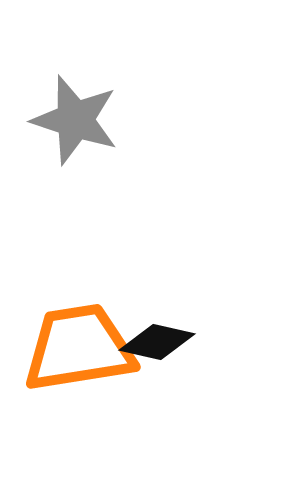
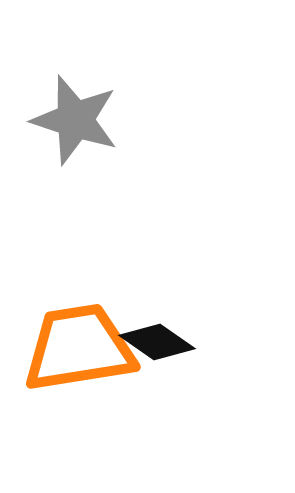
black diamond: rotated 22 degrees clockwise
